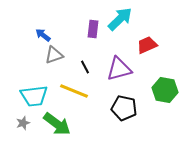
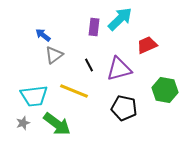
purple rectangle: moved 1 px right, 2 px up
gray triangle: rotated 18 degrees counterclockwise
black line: moved 4 px right, 2 px up
